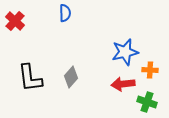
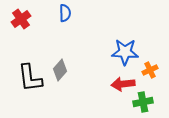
red cross: moved 6 px right, 2 px up; rotated 12 degrees clockwise
blue star: rotated 16 degrees clockwise
orange cross: rotated 28 degrees counterclockwise
gray diamond: moved 11 px left, 7 px up
green cross: moved 4 px left; rotated 30 degrees counterclockwise
